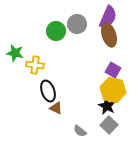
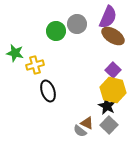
brown ellipse: moved 4 px right, 1 px down; rotated 40 degrees counterclockwise
yellow cross: rotated 24 degrees counterclockwise
purple square: rotated 14 degrees clockwise
brown triangle: moved 31 px right, 15 px down
